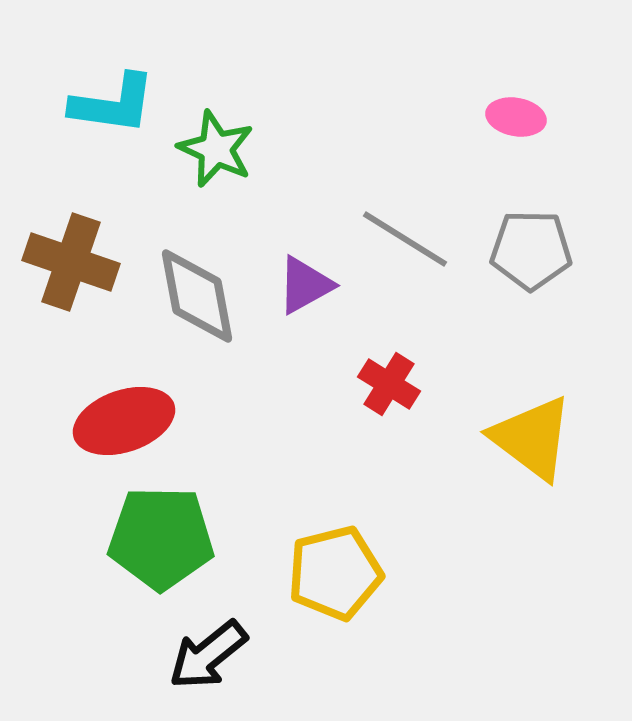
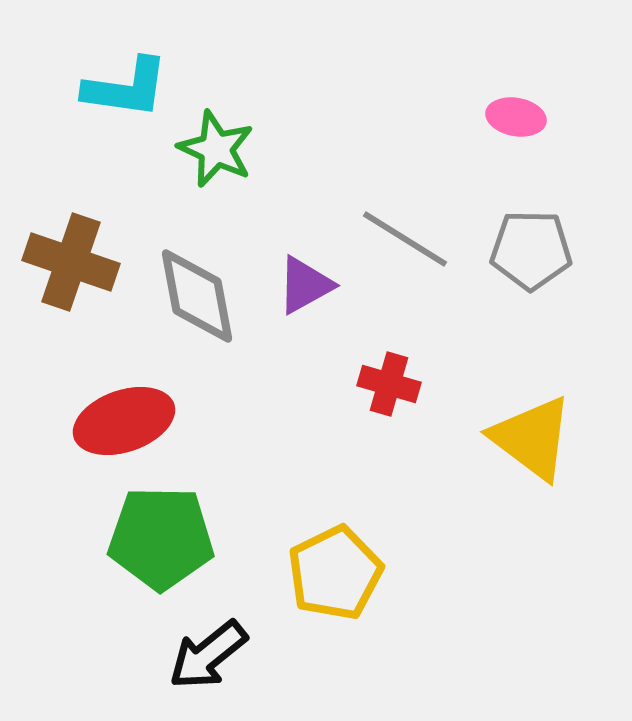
cyan L-shape: moved 13 px right, 16 px up
red cross: rotated 16 degrees counterclockwise
yellow pentagon: rotated 12 degrees counterclockwise
